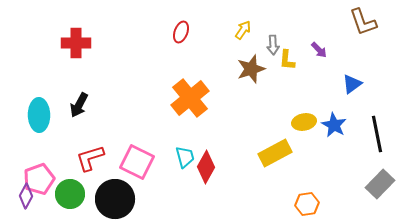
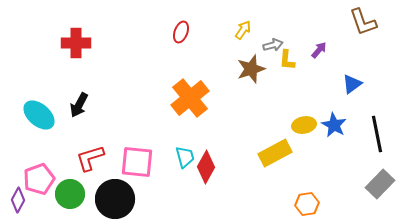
gray arrow: rotated 102 degrees counterclockwise
purple arrow: rotated 96 degrees counterclockwise
cyan ellipse: rotated 48 degrees counterclockwise
yellow ellipse: moved 3 px down
pink square: rotated 20 degrees counterclockwise
purple diamond: moved 8 px left, 4 px down
